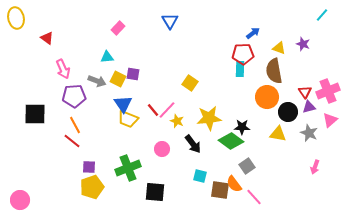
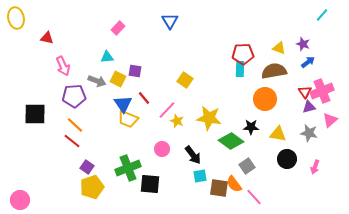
blue arrow at (253, 33): moved 55 px right, 29 px down
red triangle at (47, 38): rotated 24 degrees counterclockwise
pink arrow at (63, 69): moved 3 px up
brown semicircle at (274, 71): rotated 90 degrees clockwise
purple square at (133, 74): moved 2 px right, 3 px up
yellow square at (190, 83): moved 5 px left, 3 px up
pink cross at (328, 91): moved 6 px left
orange circle at (267, 97): moved 2 px left, 2 px down
red line at (153, 110): moved 9 px left, 12 px up
black circle at (288, 112): moved 1 px left, 47 px down
yellow star at (209, 118): rotated 15 degrees clockwise
orange line at (75, 125): rotated 18 degrees counterclockwise
black star at (242, 127): moved 9 px right
gray star at (309, 133): rotated 12 degrees counterclockwise
black arrow at (193, 144): moved 11 px down
purple square at (89, 167): moved 2 px left; rotated 32 degrees clockwise
cyan square at (200, 176): rotated 24 degrees counterclockwise
brown square at (220, 190): moved 1 px left, 2 px up
black square at (155, 192): moved 5 px left, 8 px up
